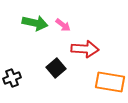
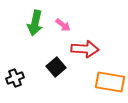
green arrow: rotated 90 degrees clockwise
black square: moved 1 px up
black cross: moved 3 px right
